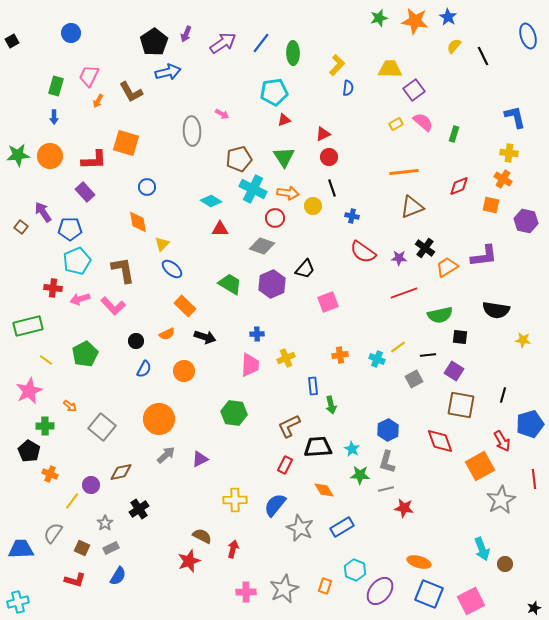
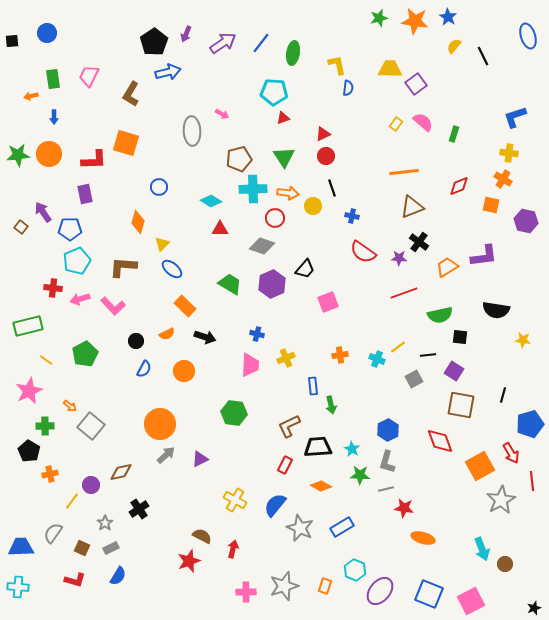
blue circle at (71, 33): moved 24 px left
black square at (12, 41): rotated 24 degrees clockwise
green ellipse at (293, 53): rotated 10 degrees clockwise
yellow L-shape at (337, 65): rotated 55 degrees counterclockwise
green rectangle at (56, 86): moved 3 px left, 7 px up; rotated 24 degrees counterclockwise
purple square at (414, 90): moved 2 px right, 6 px up
brown L-shape at (131, 92): moved 2 px down; rotated 60 degrees clockwise
cyan pentagon at (274, 92): rotated 12 degrees clockwise
orange arrow at (98, 101): moved 67 px left, 5 px up; rotated 48 degrees clockwise
blue L-shape at (515, 117): rotated 95 degrees counterclockwise
red triangle at (284, 120): moved 1 px left, 2 px up
yellow rectangle at (396, 124): rotated 24 degrees counterclockwise
orange circle at (50, 156): moved 1 px left, 2 px up
red circle at (329, 157): moved 3 px left, 1 px up
blue circle at (147, 187): moved 12 px right
cyan cross at (253, 189): rotated 28 degrees counterclockwise
purple rectangle at (85, 192): moved 2 px down; rotated 30 degrees clockwise
orange diamond at (138, 222): rotated 25 degrees clockwise
black cross at (425, 248): moved 6 px left, 6 px up
brown L-shape at (123, 270): moved 3 px up; rotated 76 degrees counterclockwise
blue cross at (257, 334): rotated 16 degrees clockwise
orange circle at (159, 419): moved 1 px right, 5 px down
gray square at (102, 427): moved 11 px left, 1 px up
red arrow at (502, 441): moved 9 px right, 12 px down
orange cross at (50, 474): rotated 35 degrees counterclockwise
red line at (534, 479): moved 2 px left, 2 px down
orange diamond at (324, 490): moved 3 px left, 4 px up; rotated 30 degrees counterclockwise
yellow cross at (235, 500): rotated 30 degrees clockwise
blue trapezoid at (21, 549): moved 2 px up
orange ellipse at (419, 562): moved 4 px right, 24 px up
gray star at (284, 589): moved 3 px up; rotated 8 degrees clockwise
cyan cross at (18, 602): moved 15 px up; rotated 20 degrees clockwise
